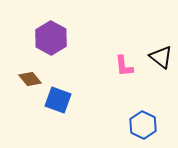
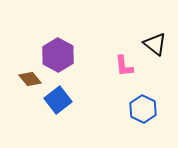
purple hexagon: moved 7 px right, 17 px down
black triangle: moved 6 px left, 13 px up
blue square: rotated 32 degrees clockwise
blue hexagon: moved 16 px up
